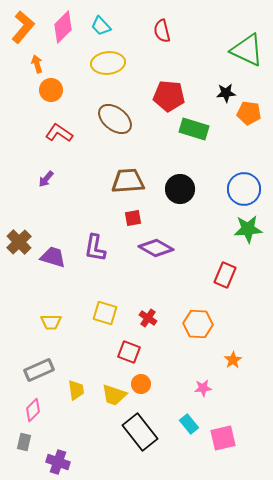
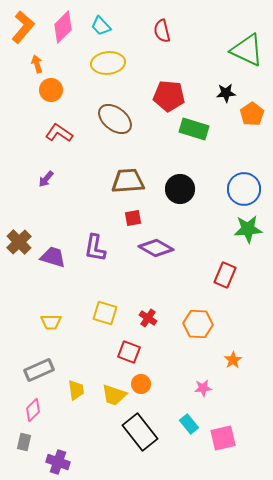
orange pentagon at (249, 113): moved 3 px right, 1 px down; rotated 30 degrees clockwise
